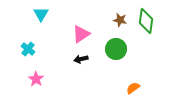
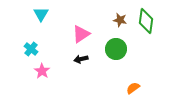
cyan cross: moved 3 px right
pink star: moved 6 px right, 8 px up
